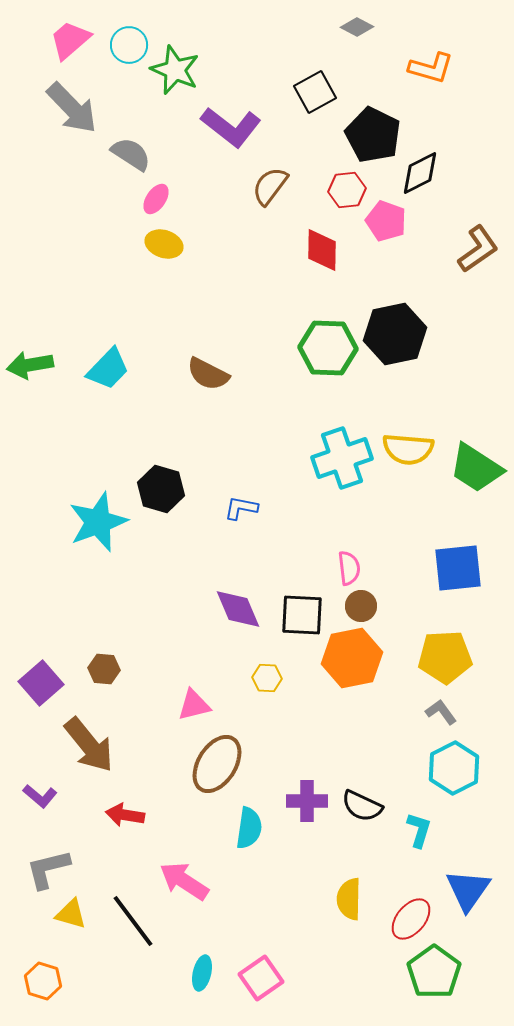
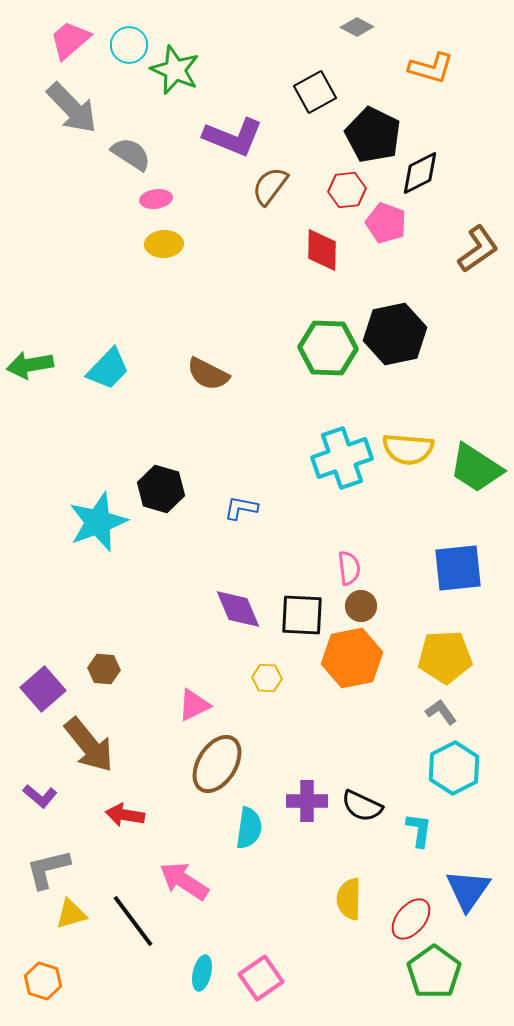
purple L-shape at (231, 127): moved 2 px right, 10 px down; rotated 16 degrees counterclockwise
pink ellipse at (156, 199): rotated 48 degrees clockwise
pink pentagon at (386, 221): moved 2 px down
yellow ellipse at (164, 244): rotated 21 degrees counterclockwise
purple square at (41, 683): moved 2 px right, 6 px down
pink triangle at (194, 705): rotated 12 degrees counterclockwise
cyan L-shape at (419, 830): rotated 9 degrees counterclockwise
yellow triangle at (71, 914): rotated 32 degrees counterclockwise
